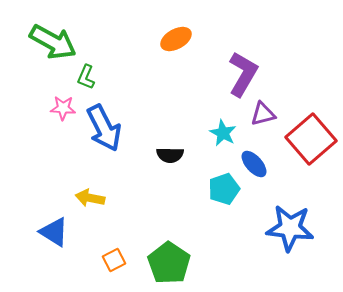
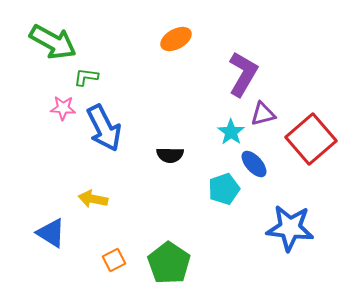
green L-shape: rotated 75 degrees clockwise
cyan star: moved 8 px right, 1 px up; rotated 8 degrees clockwise
yellow arrow: moved 3 px right, 1 px down
blue triangle: moved 3 px left, 1 px down
